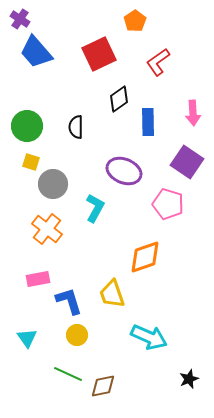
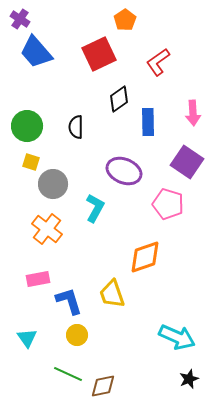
orange pentagon: moved 10 px left, 1 px up
cyan arrow: moved 28 px right
